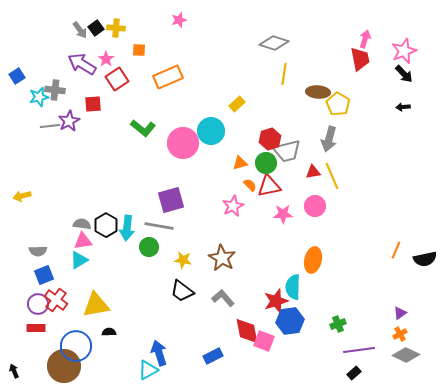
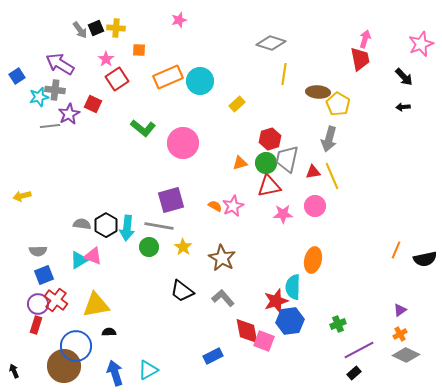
black square at (96, 28): rotated 14 degrees clockwise
gray diamond at (274, 43): moved 3 px left
pink star at (404, 51): moved 17 px right, 7 px up
purple arrow at (82, 64): moved 22 px left
black arrow at (404, 74): moved 3 px down
red square at (93, 104): rotated 30 degrees clockwise
purple star at (69, 121): moved 7 px up
cyan circle at (211, 131): moved 11 px left, 50 px up
gray trapezoid at (287, 151): moved 8 px down; rotated 116 degrees clockwise
orange semicircle at (250, 185): moved 35 px left, 21 px down; rotated 16 degrees counterclockwise
pink triangle at (83, 241): moved 10 px right, 15 px down; rotated 30 degrees clockwise
yellow star at (183, 260): moved 13 px up; rotated 24 degrees clockwise
purple triangle at (400, 313): moved 3 px up
red rectangle at (36, 328): moved 3 px up; rotated 72 degrees counterclockwise
purple line at (359, 350): rotated 20 degrees counterclockwise
blue arrow at (159, 353): moved 44 px left, 20 px down
